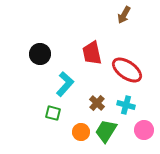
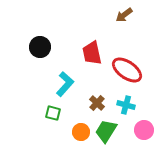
brown arrow: rotated 24 degrees clockwise
black circle: moved 7 px up
